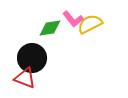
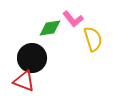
yellow semicircle: moved 3 px right, 15 px down; rotated 100 degrees clockwise
red triangle: moved 1 px left, 3 px down
